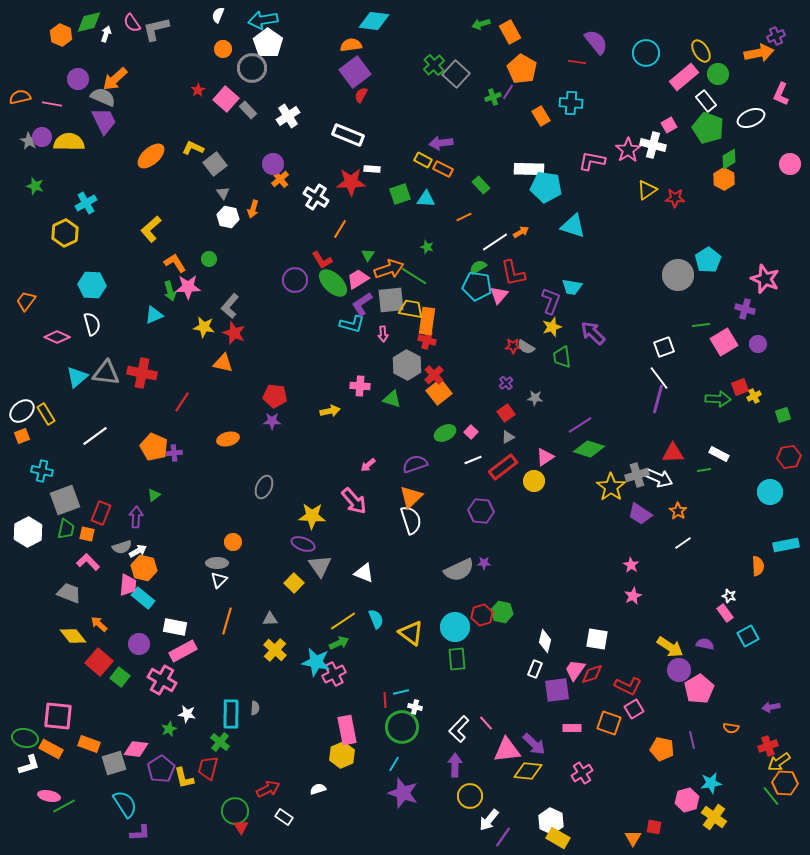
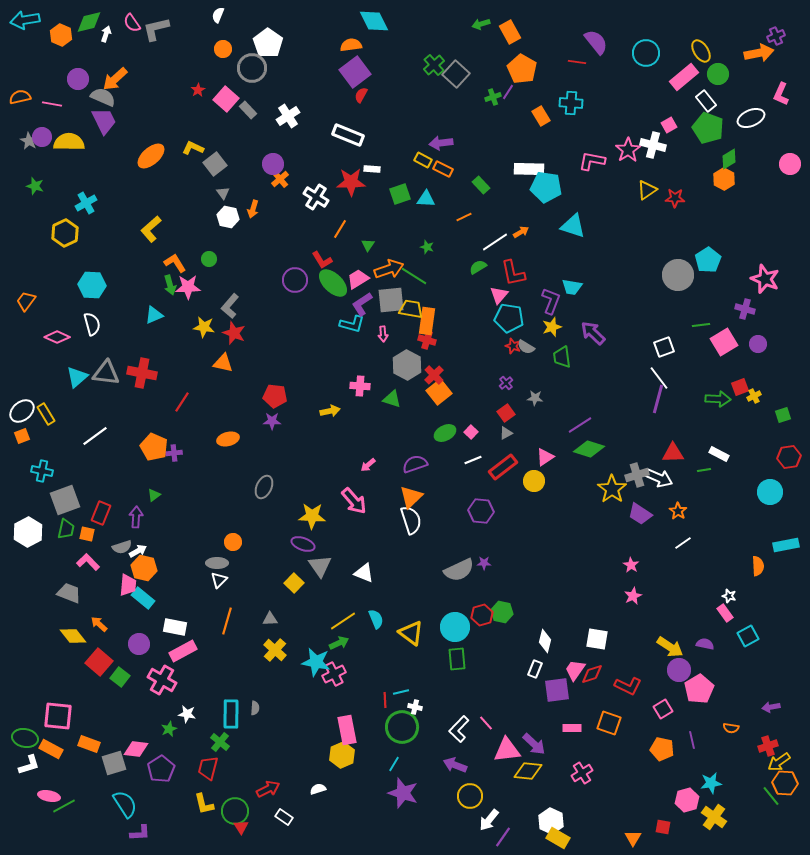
cyan arrow at (263, 20): moved 238 px left
cyan diamond at (374, 21): rotated 56 degrees clockwise
green triangle at (368, 255): moved 10 px up
cyan pentagon at (477, 286): moved 32 px right, 32 px down
green arrow at (170, 291): moved 6 px up
red star at (513, 346): rotated 21 degrees clockwise
gray triangle at (508, 437): moved 2 px left, 4 px up
yellow star at (611, 487): moved 1 px right, 2 px down
pink square at (634, 709): moved 29 px right
purple arrow at (455, 765): rotated 70 degrees counterclockwise
yellow L-shape at (184, 778): moved 20 px right, 26 px down
red square at (654, 827): moved 9 px right
